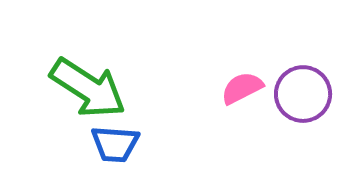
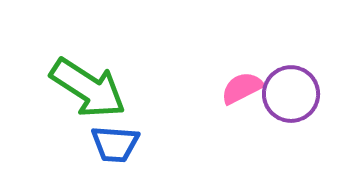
purple circle: moved 12 px left
